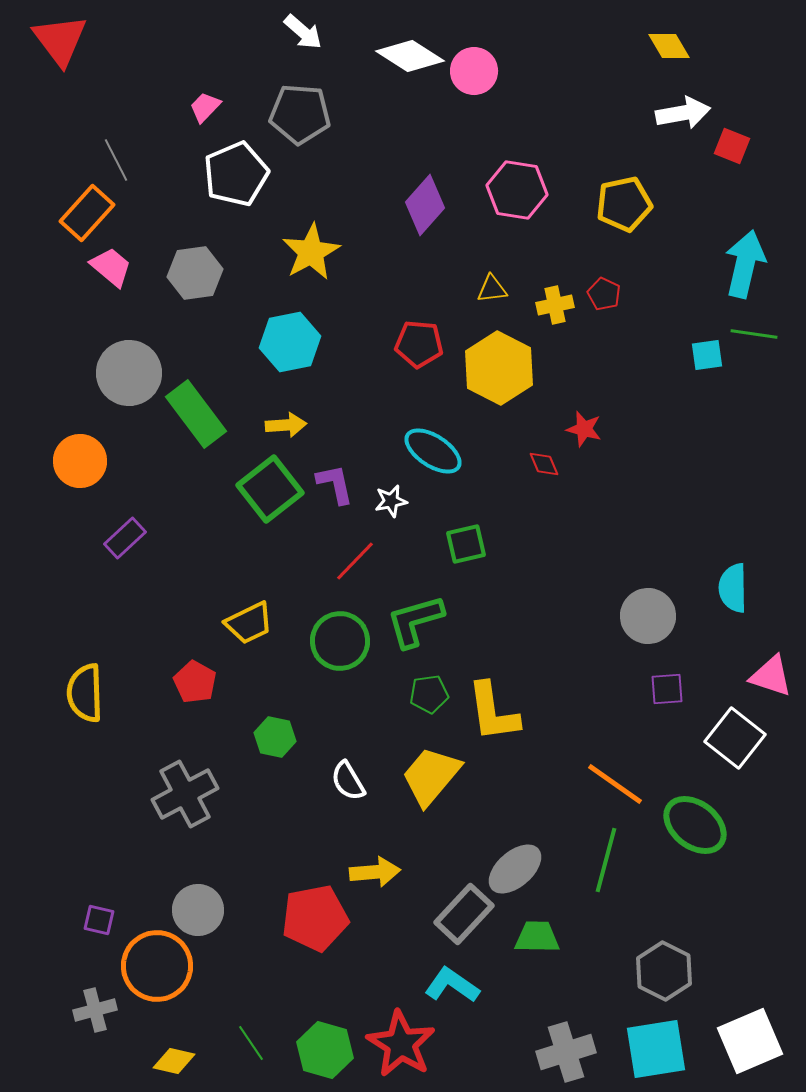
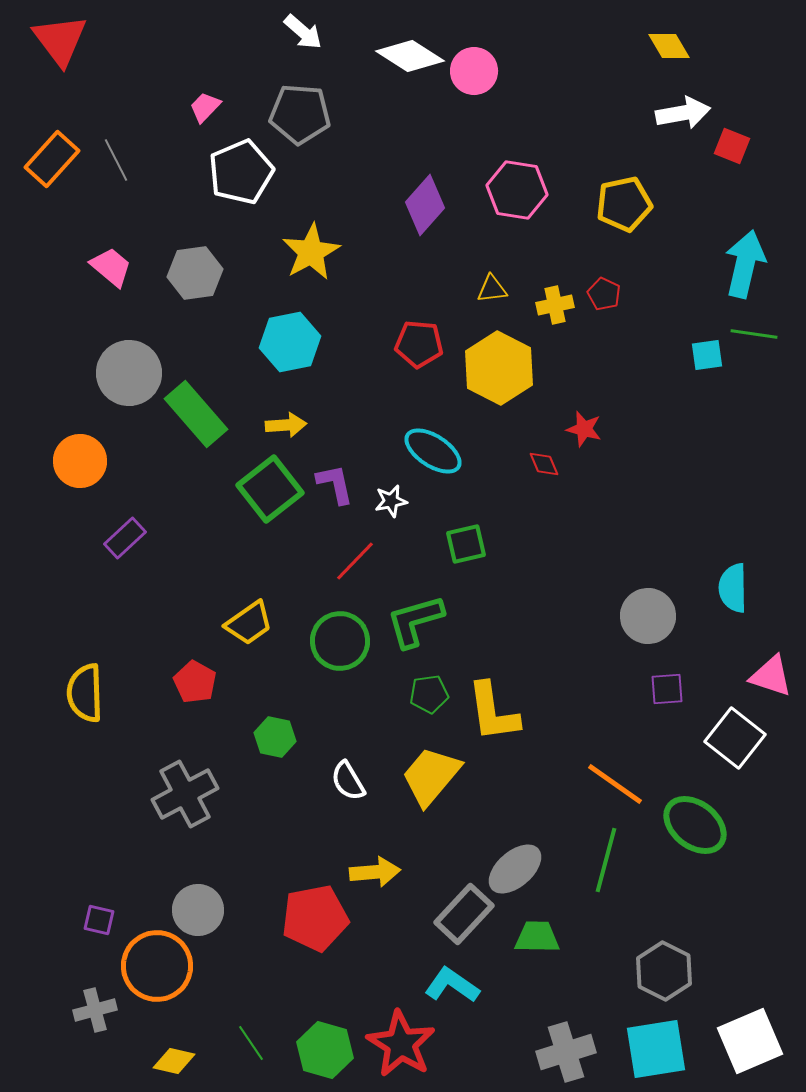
white pentagon at (236, 174): moved 5 px right, 2 px up
orange rectangle at (87, 213): moved 35 px left, 54 px up
green rectangle at (196, 414): rotated 4 degrees counterclockwise
yellow trapezoid at (249, 623): rotated 9 degrees counterclockwise
